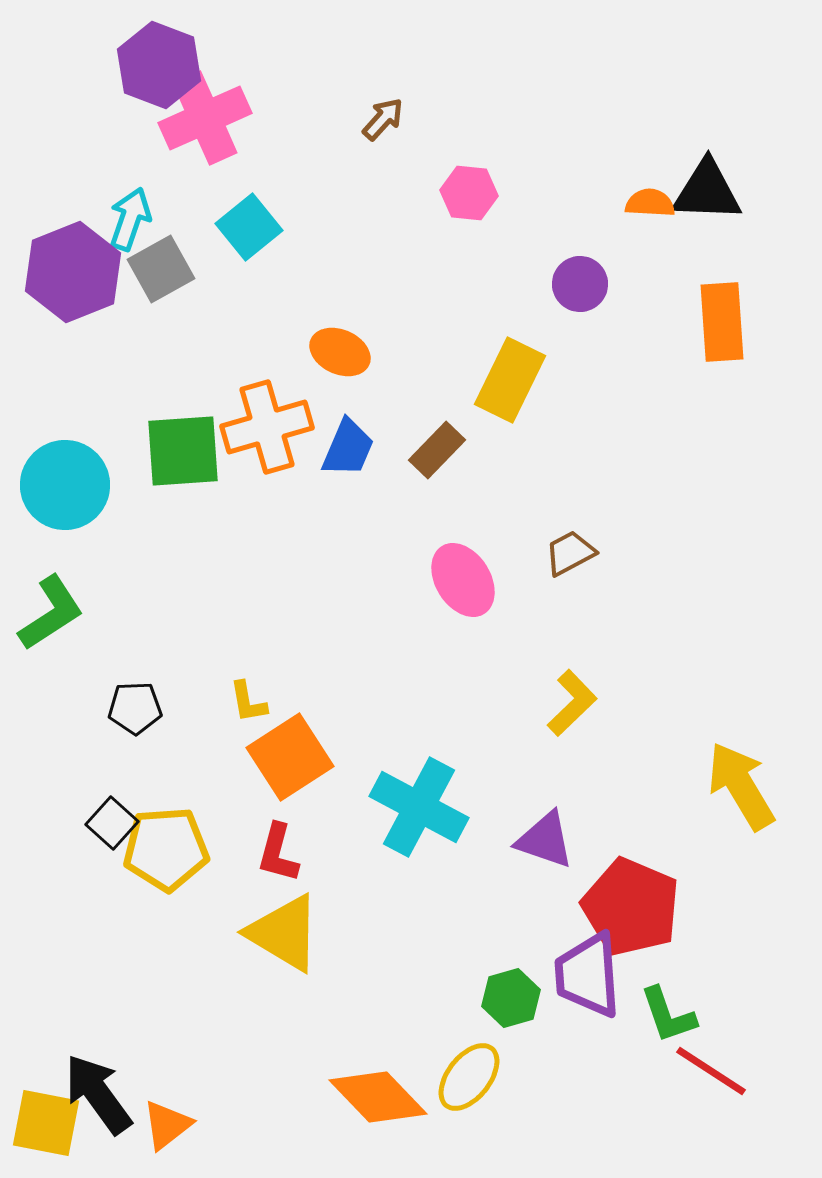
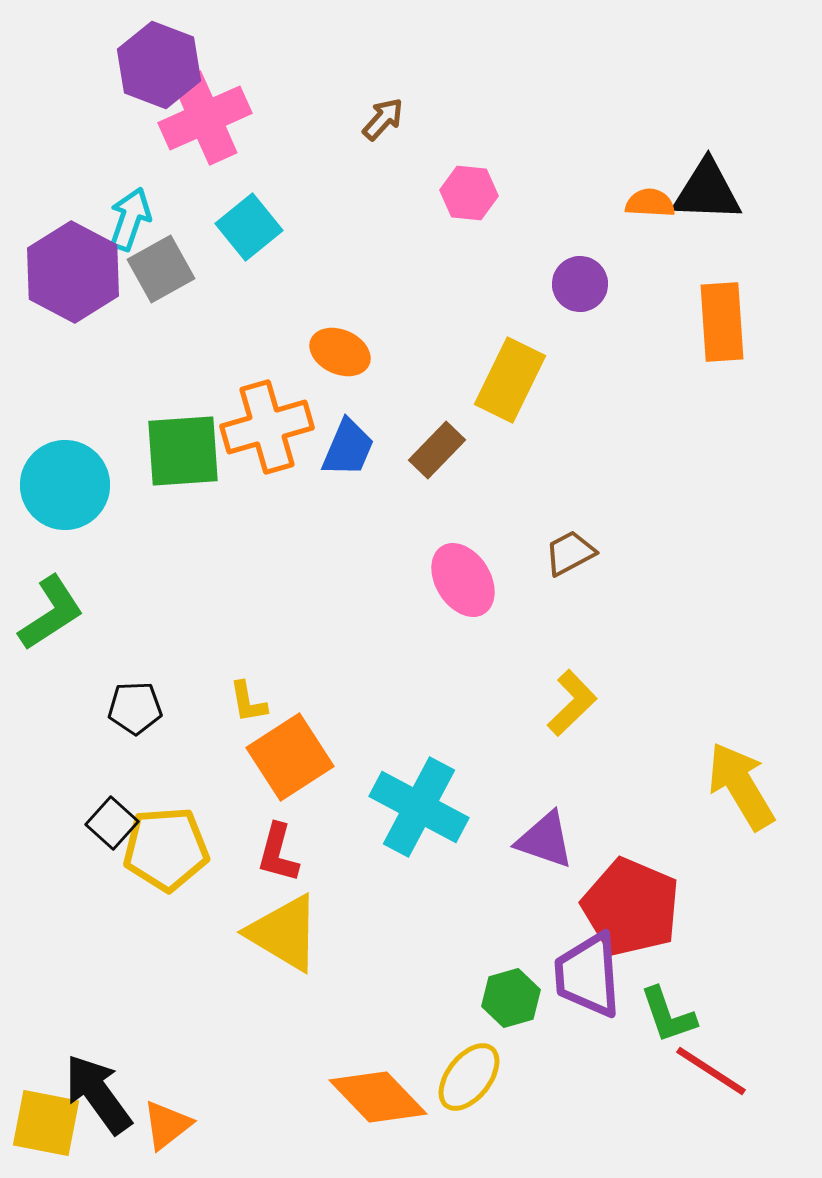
purple hexagon at (73, 272): rotated 10 degrees counterclockwise
